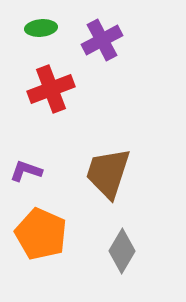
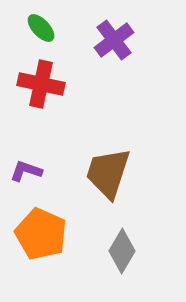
green ellipse: rotated 52 degrees clockwise
purple cross: moved 12 px right; rotated 9 degrees counterclockwise
red cross: moved 10 px left, 5 px up; rotated 33 degrees clockwise
